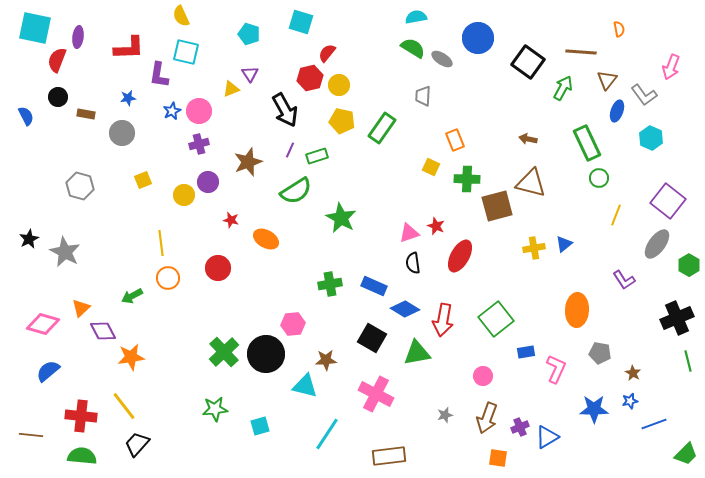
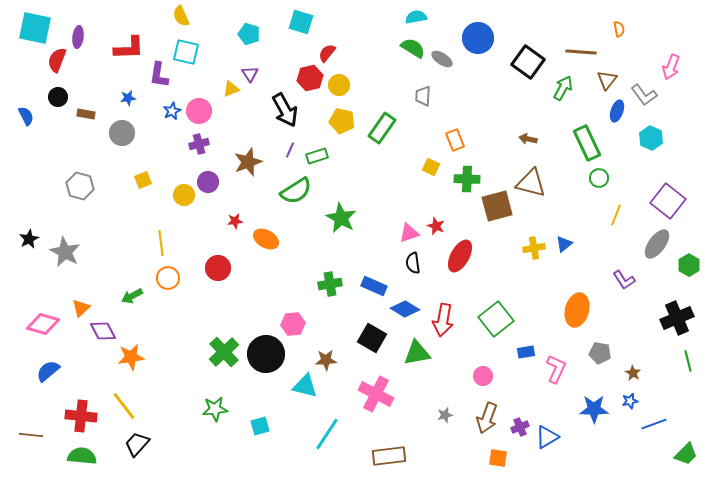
red star at (231, 220): moved 4 px right, 1 px down; rotated 21 degrees counterclockwise
orange ellipse at (577, 310): rotated 12 degrees clockwise
